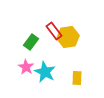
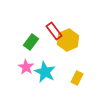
yellow hexagon: moved 3 px down; rotated 15 degrees counterclockwise
yellow rectangle: rotated 24 degrees clockwise
